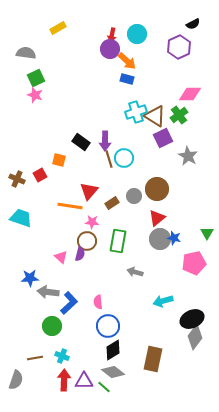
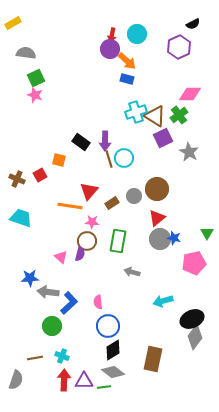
yellow rectangle at (58, 28): moved 45 px left, 5 px up
gray star at (188, 156): moved 1 px right, 4 px up
gray arrow at (135, 272): moved 3 px left
green line at (104, 387): rotated 48 degrees counterclockwise
